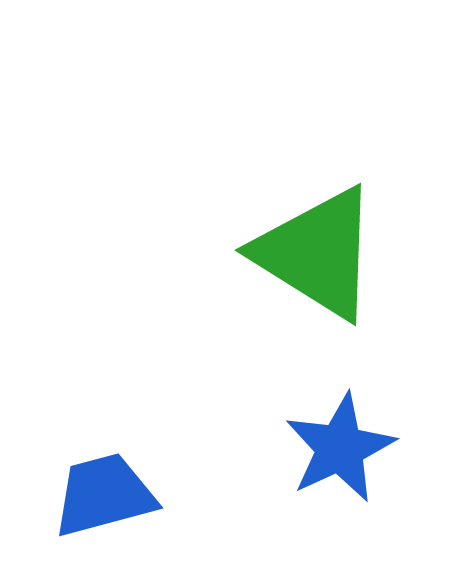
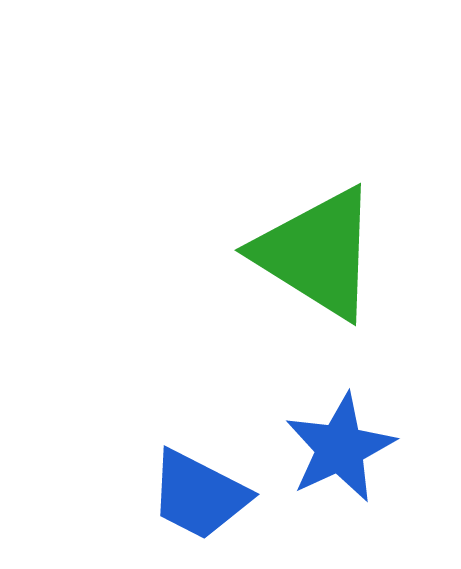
blue trapezoid: moved 95 px right; rotated 138 degrees counterclockwise
